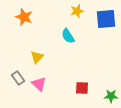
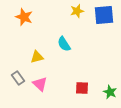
blue square: moved 2 px left, 4 px up
cyan semicircle: moved 4 px left, 8 px down
yellow triangle: rotated 32 degrees clockwise
pink triangle: moved 1 px right
green star: moved 1 px left, 4 px up; rotated 24 degrees clockwise
